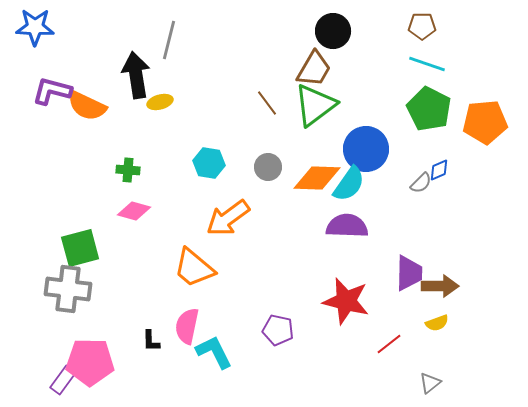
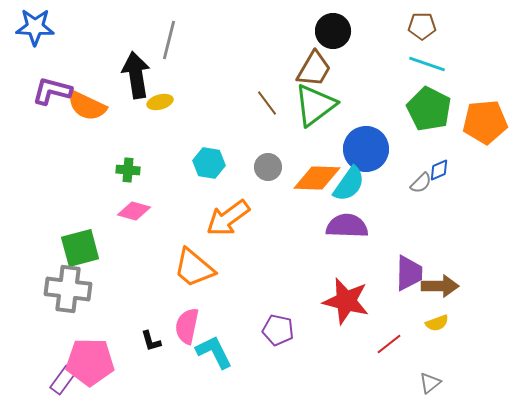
black L-shape: rotated 15 degrees counterclockwise
